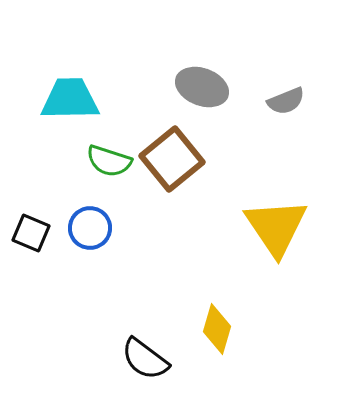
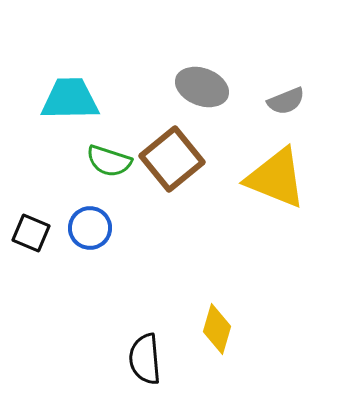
yellow triangle: moved 49 px up; rotated 34 degrees counterclockwise
black semicircle: rotated 48 degrees clockwise
